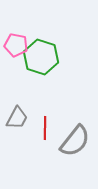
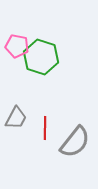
pink pentagon: moved 1 px right, 1 px down
gray trapezoid: moved 1 px left
gray semicircle: moved 1 px down
